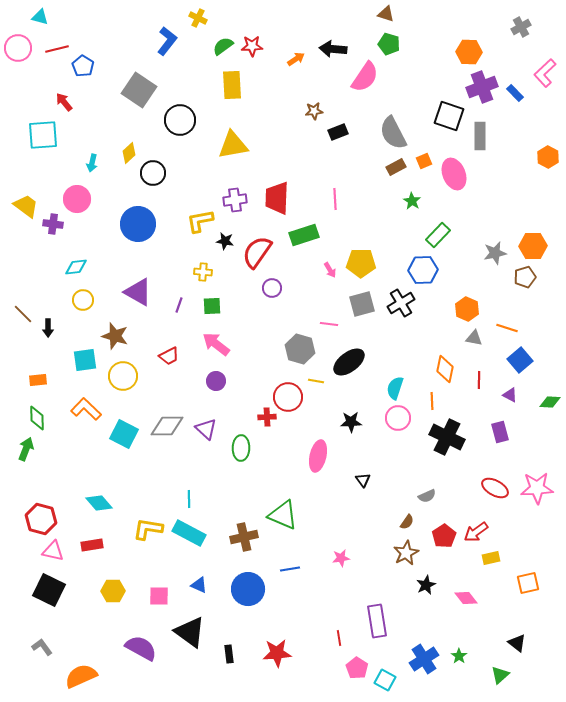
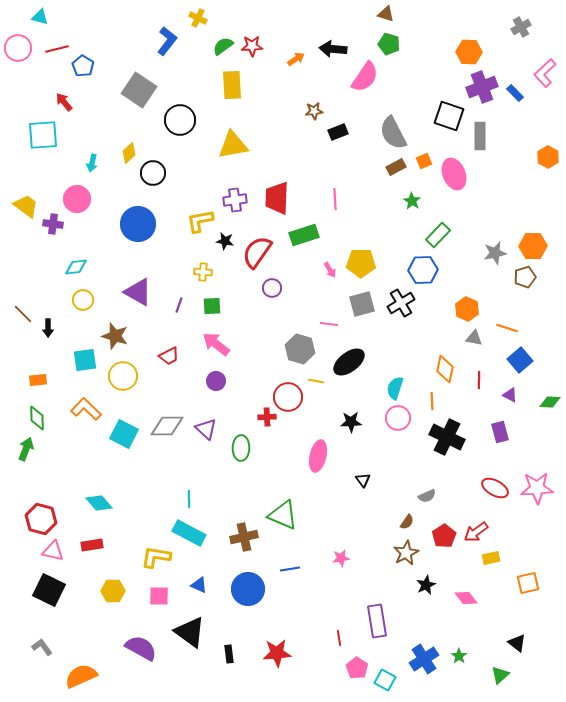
yellow L-shape at (148, 529): moved 8 px right, 28 px down
